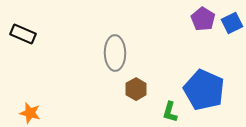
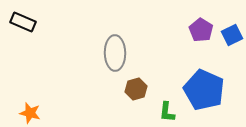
purple pentagon: moved 2 px left, 11 px down
blue square: moved 12 px down
black rectangle: moved 12 px up
brown hexagon: rotated 15 degrees clockwise
green L-shape: moved 3 px left; rotated 10 degrees counterclockwise
